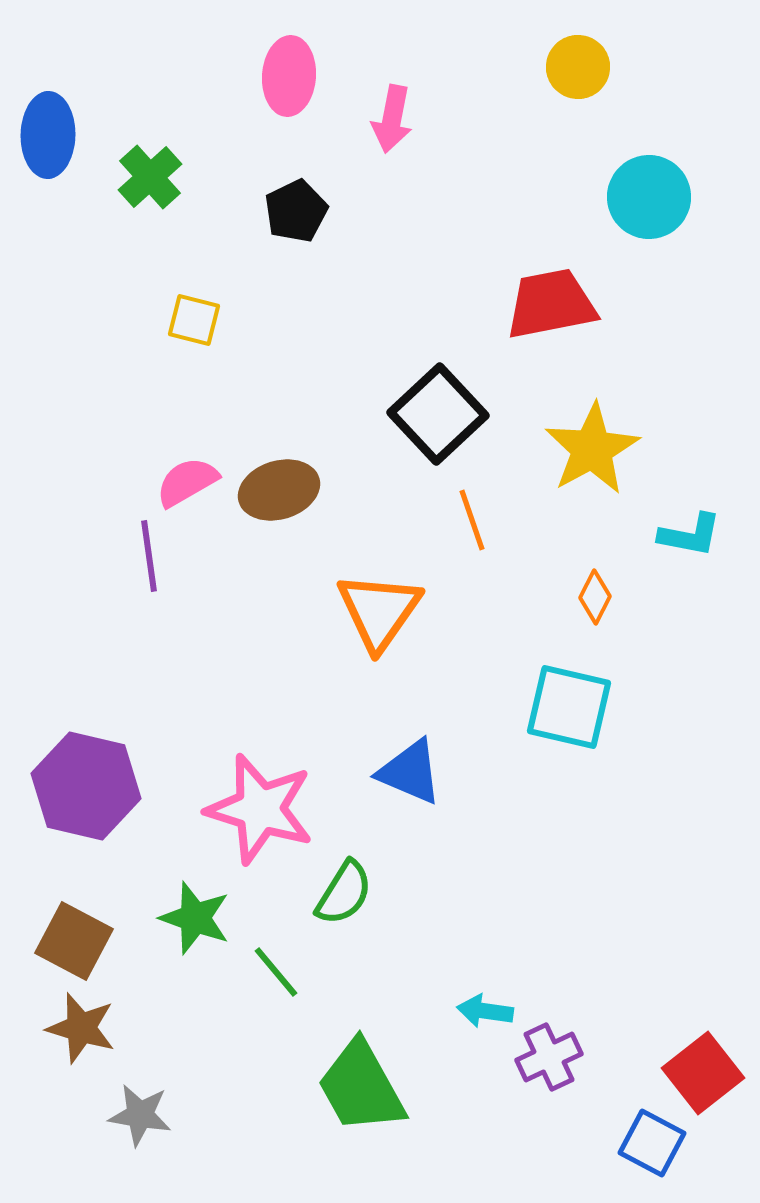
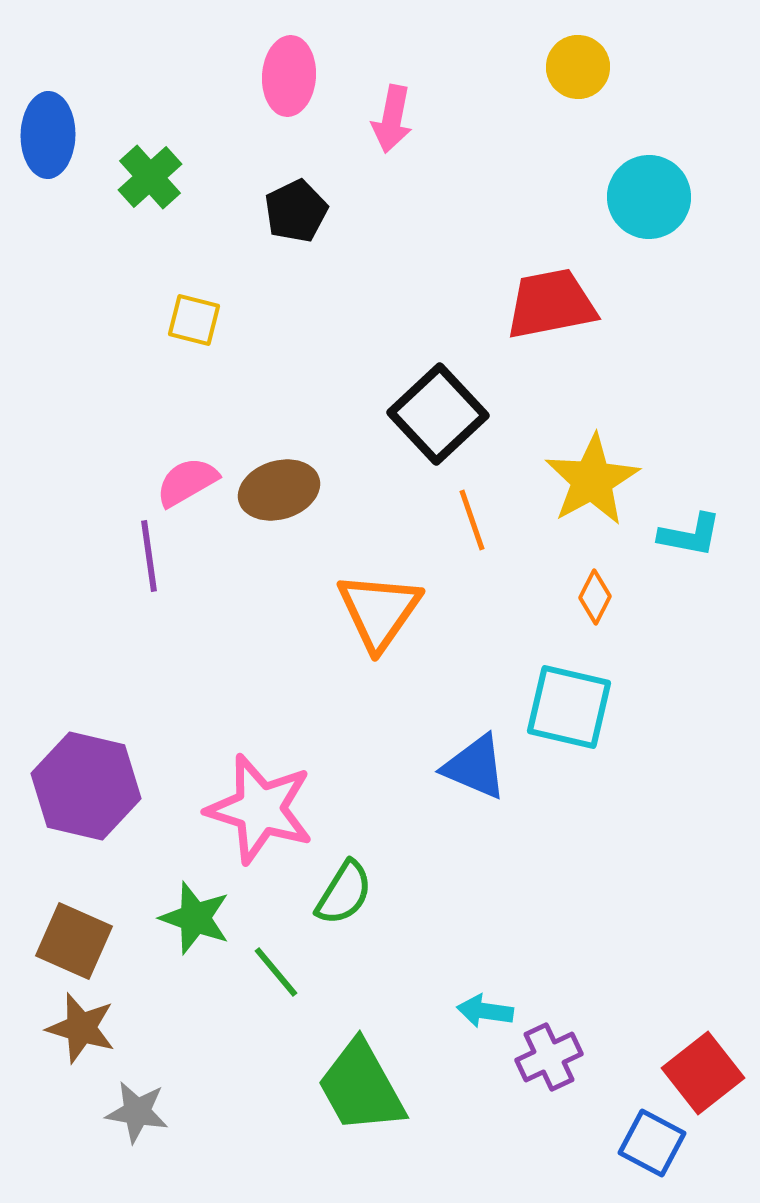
yellow star: moved 31 px down
blue triangle: moved 65 px right, 5 px up
brown square: rotated 4 degrees counterclockwise
gray star: moved 3 px left, 3 px up
